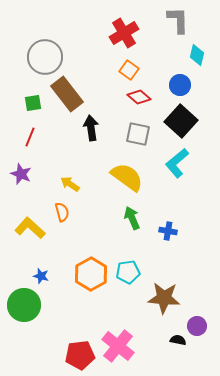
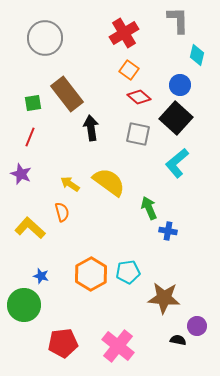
gray circle: moved 19 px up
black square: moved 5 px left, 3 px up
yellow semicircle: moved 18 px left, 5 px down
green arrow: moved 17 px right, 10 px up
red pentagon: moved 17 px left, 12 px up
